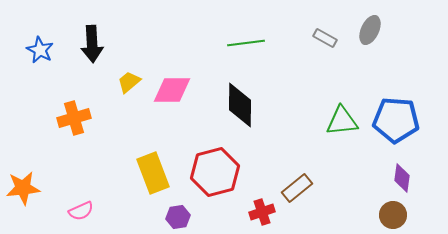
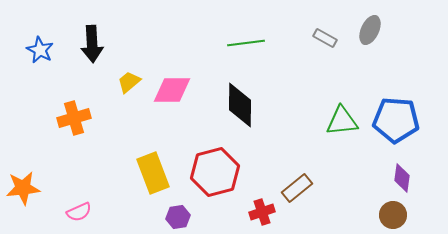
pink semicircle: moved 2 px left, 1 px down
